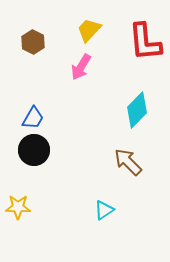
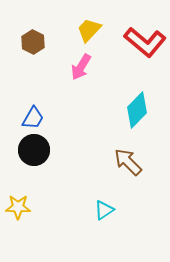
red L-shape: rotated 45 degrees counterclockwise
